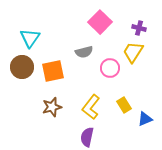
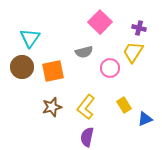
yellow L-shape: moved 5 px left
